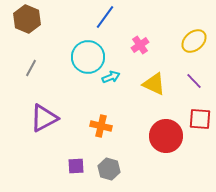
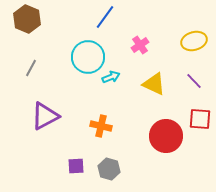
yellow ellipse: rotated 25 degrees clockwise
purple triangle: moved 1 px right, 2 px up
